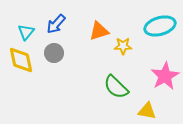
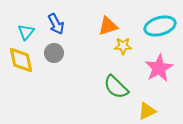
blue arrow: rotated 70 degrees counterclockwise
orange triangle: moved 9 px right, 5 px up
pink star: moved 6 px left, 8 px up
yellow triangle: rotated 36 degrees counterclockwise
